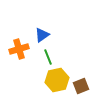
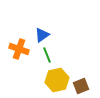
orange cross: rotated 36 degrees clockwise
green line: moved 1 px left, 2 px up
